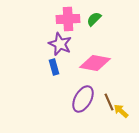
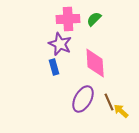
pink diamond: rotated 76 degrees clockwise
